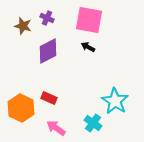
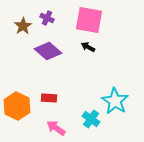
brown star: rotated 24 degrees clockwise
purple diamond: rotated 68 degrees clockwise
red rectangle: rotated 21 degrees counterclockwise
orange hexagon: moved 4 px left, 2 px up
cyan cross: moved 2 px left, 4 px up
